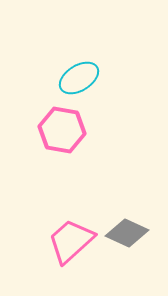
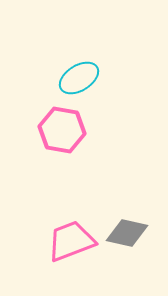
gray diamond: rotated 12 degrees counterclockwise
pink trapezoid: rotated 21 degrees clockwise
